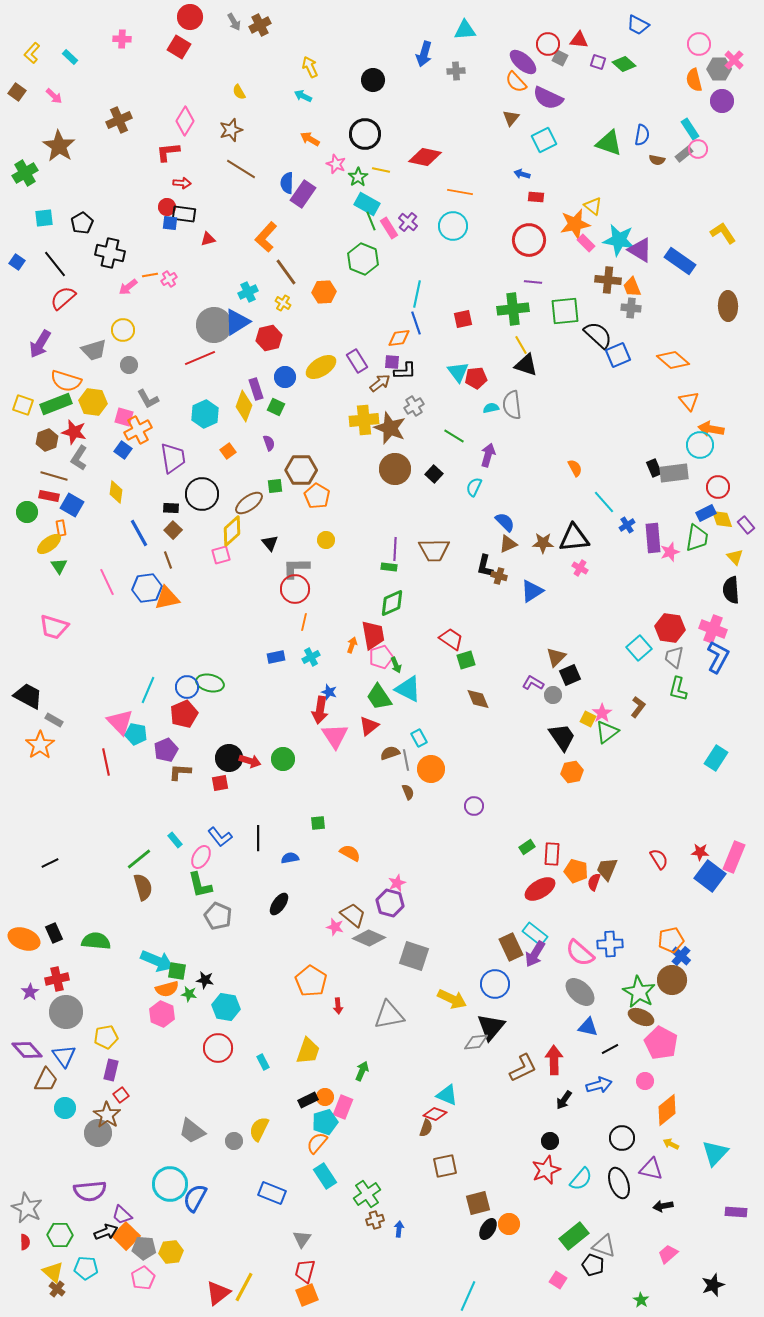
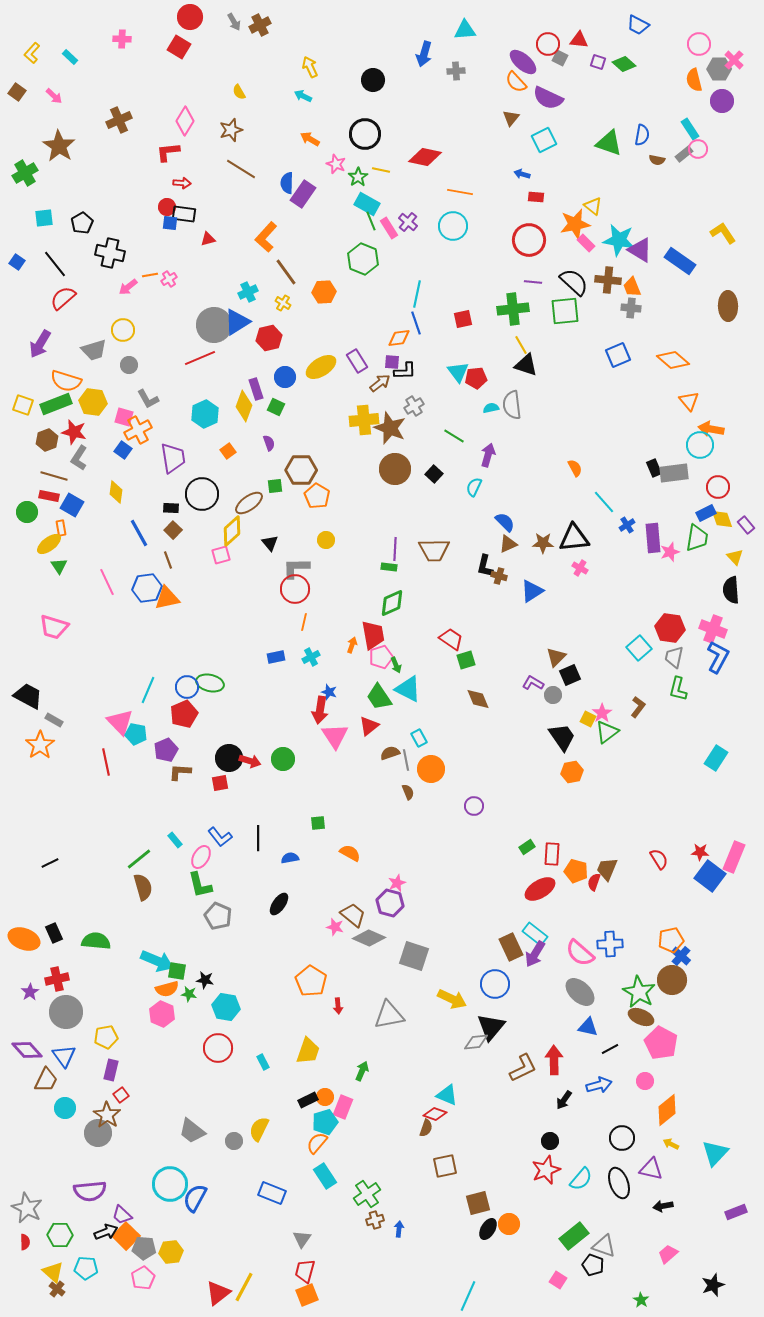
black semicircle at (598, 335): moved 24 px left, 53 px up
purple rectangle at (736, 1212): rotated 25 degrees counterclockwise
